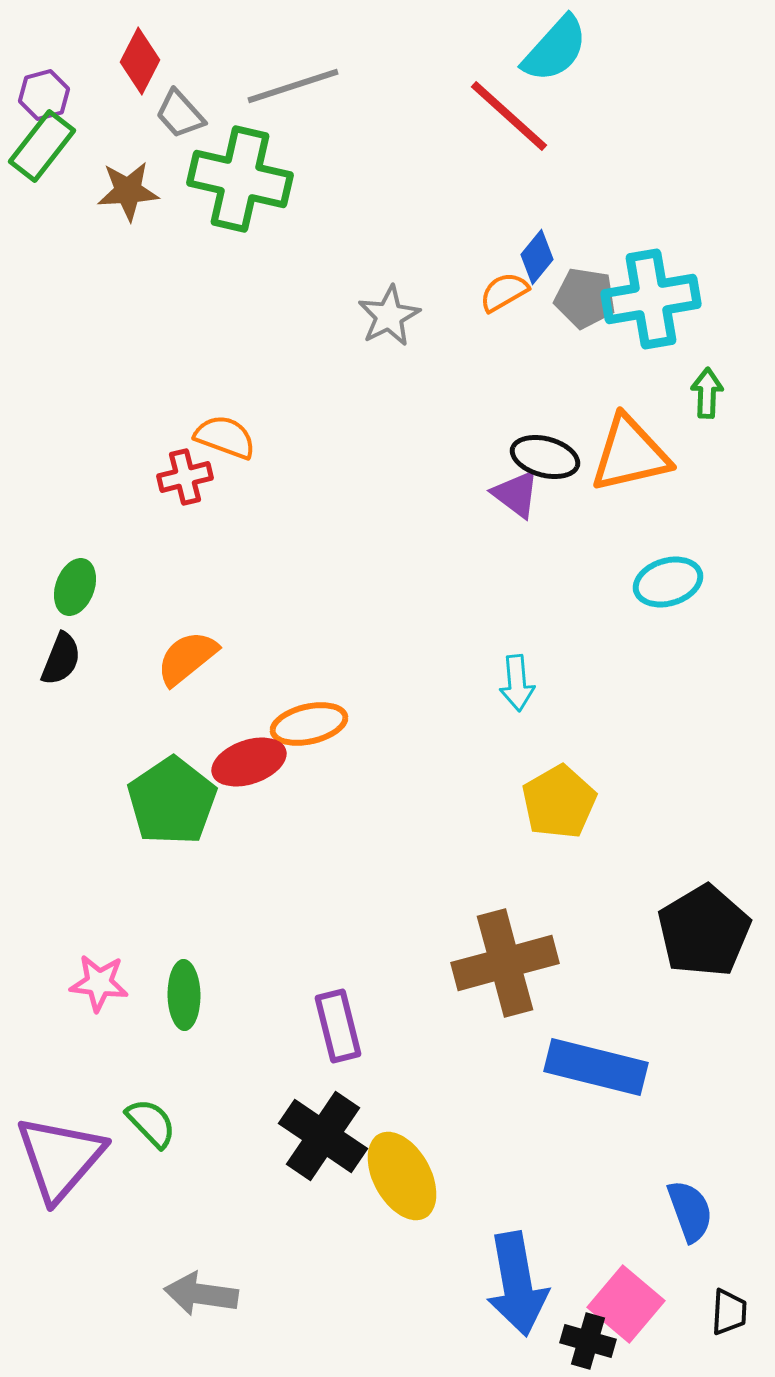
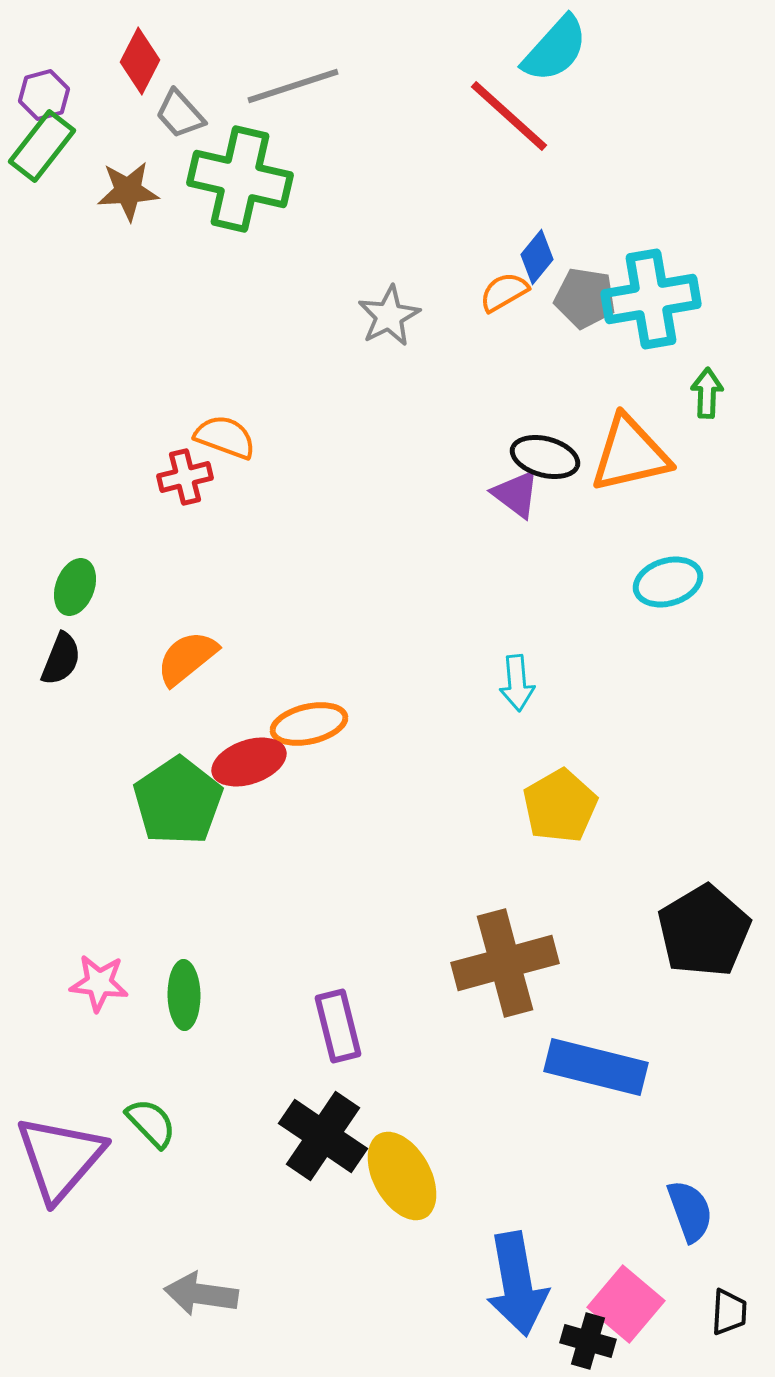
green pentagon at (172, 801): moved 6 px right
yellow pentagon at (559, 802): moved 1 px right, 4 px down
